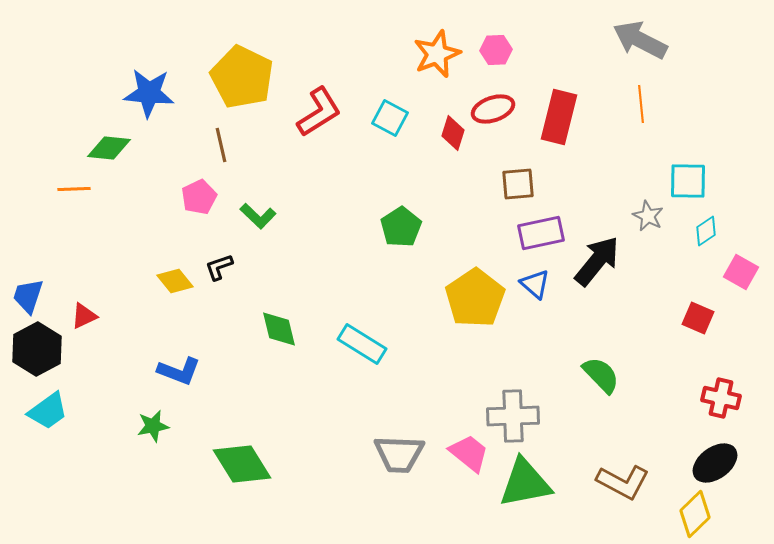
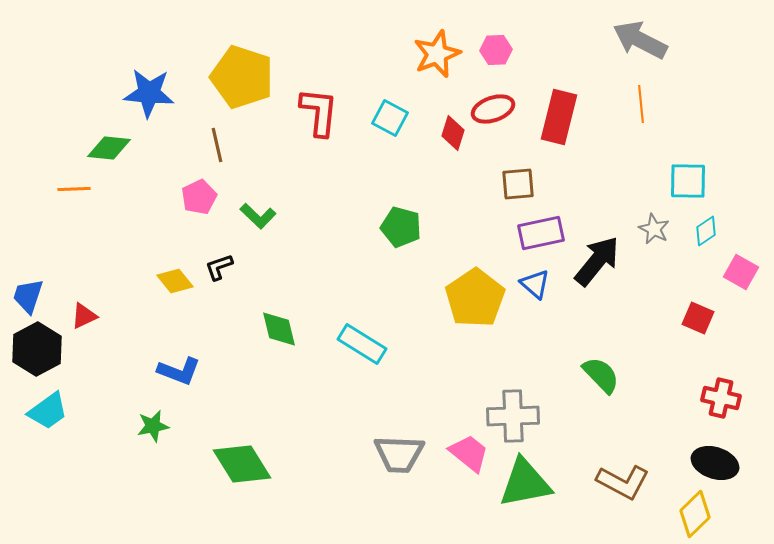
yellow pentagon at (242, 77): rotated 8 degrees counterclockwise
red L-shape at (319, 112): rotated 52 degrees counterclockwise
brown line at (221, 145): moved 4 px left
gray star at (648, 216): moved 6 px right, 13 px down
green pentagon at (401, 227): rotated 24 degrees counterclockwise
black ellipse at (715, 463): rotated 54 degrees clockwise
